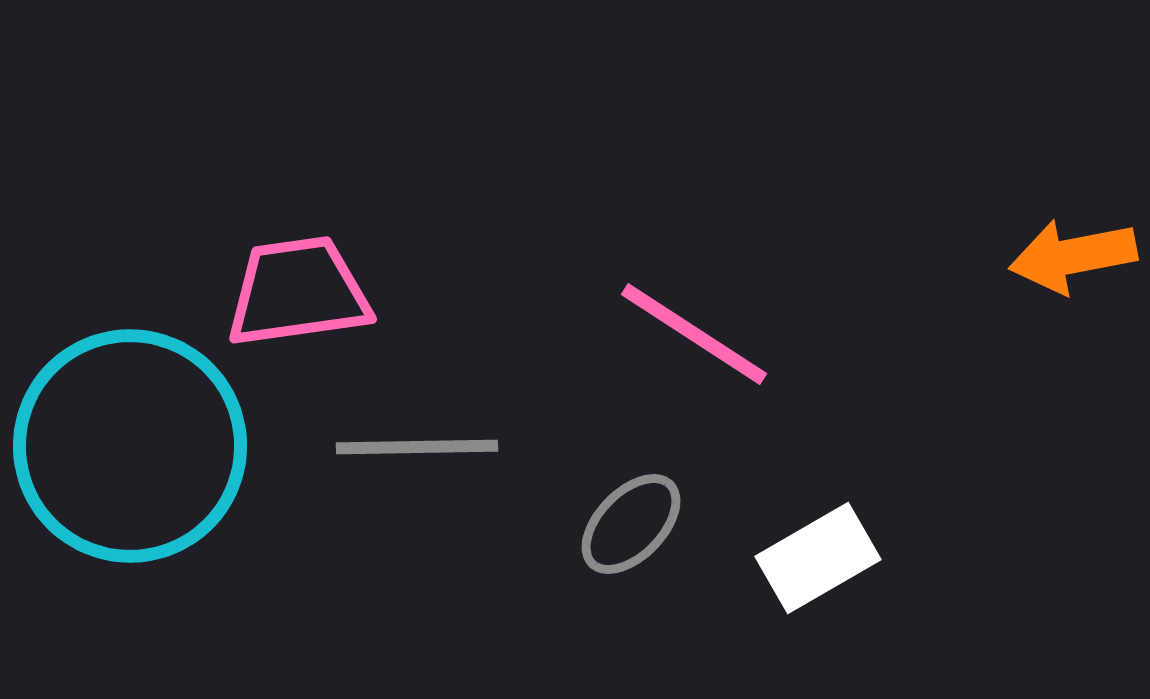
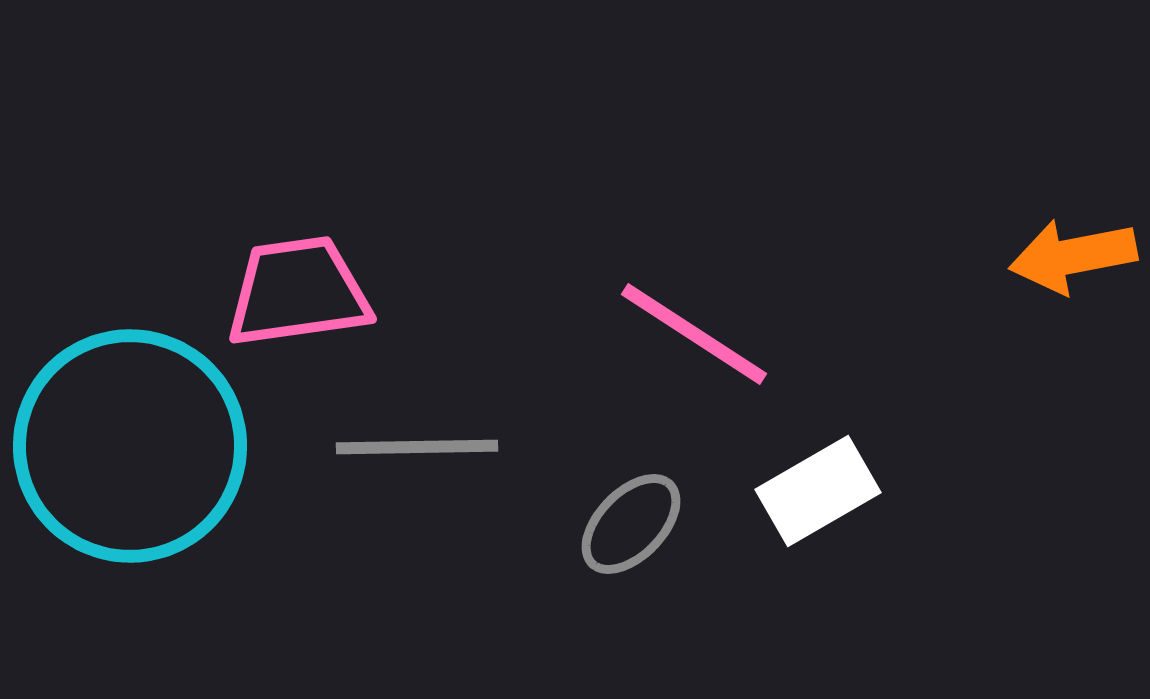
white rectangle: moved 67 px up
